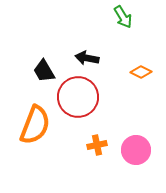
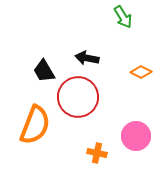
orange cross: moved 8 px down; rotated 24 degrees clockwise
pink circle: moved 14 px up
